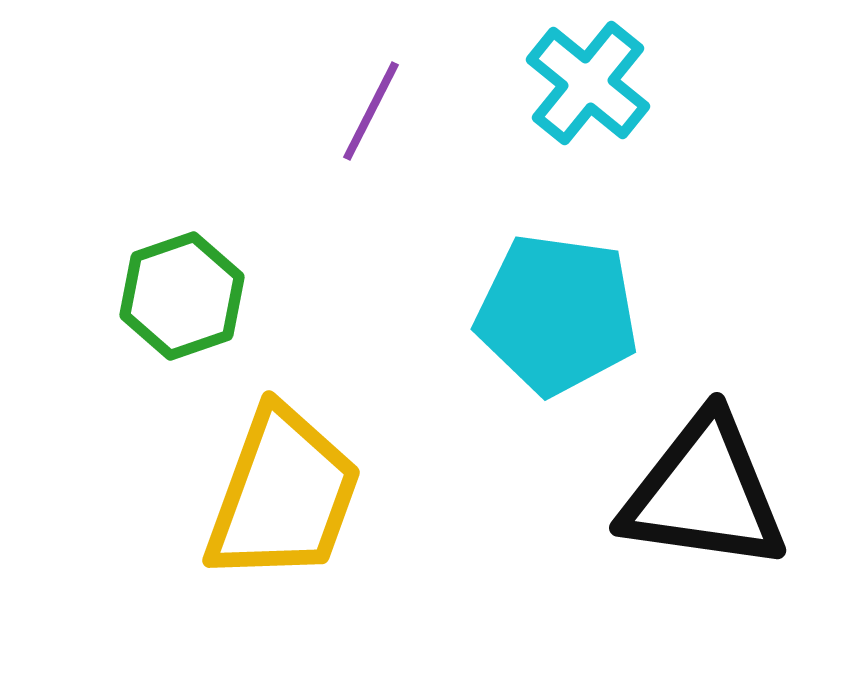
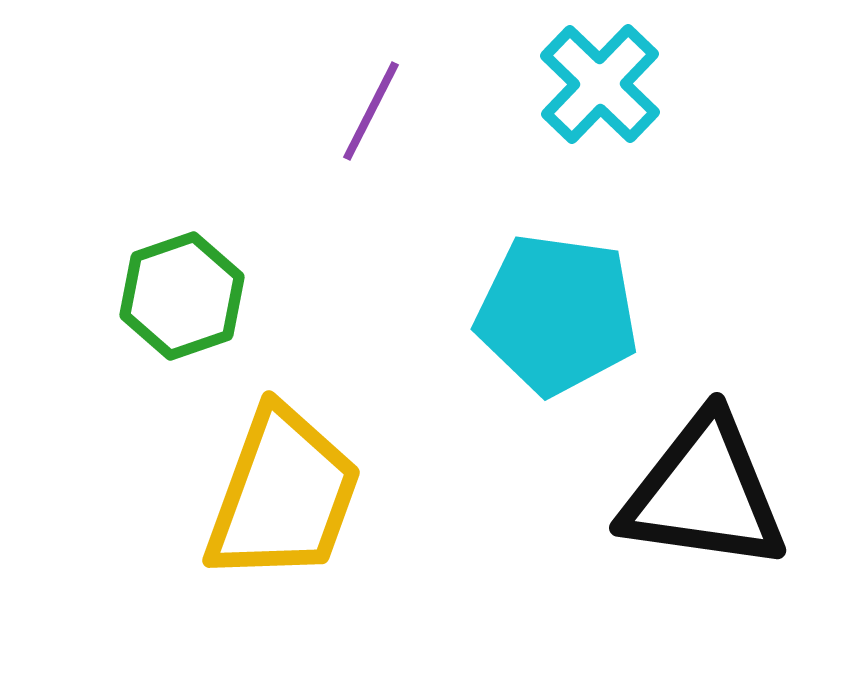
cyan cross: moved 12 px right, 1 px down; rotated 5 degrees clockwise
